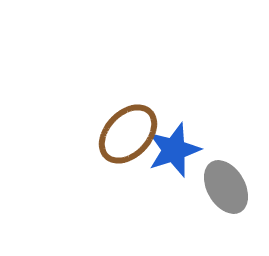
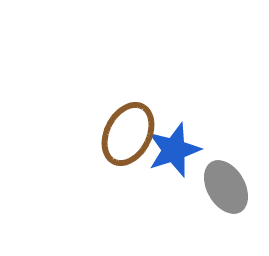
brown ellipse: rotated 16 degrees counterclockwise
